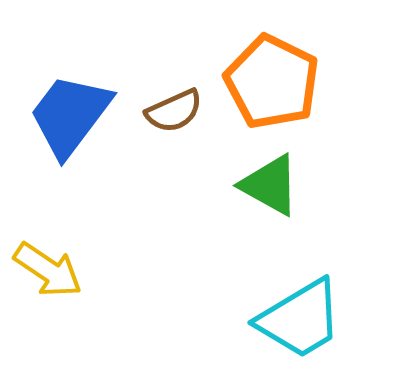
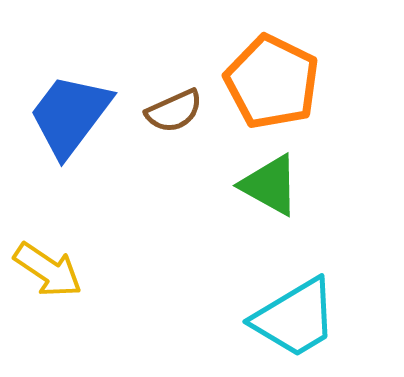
cyan trapezoid: moved 5 px left, 1 px up
